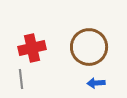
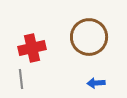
brown circle: moved 10 px up
